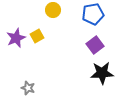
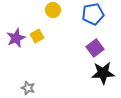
purple square: moved 3 px down
black star: moved 1 px right
